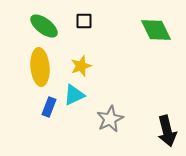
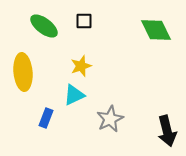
yellow ellipse: moved 17 px left, 5 px down
blue rectangle: moved 3 px left, 11 px down
